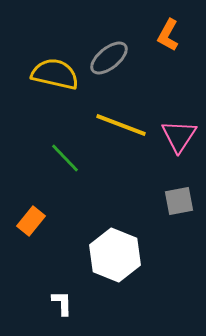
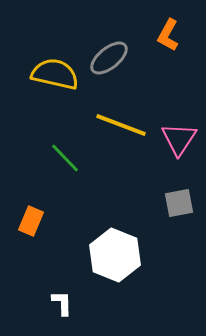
pink triangle: moved 3 px down
gray square: moved 2 px down
orange rectangle: rotated 16 degrees counterclockwise
